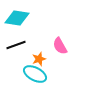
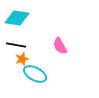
black line: rotated 30 degrees clockwise
orange star: moved 17 px left
